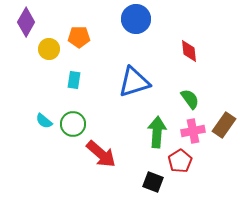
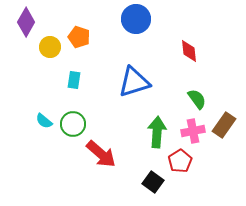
orange pentagon: rotated 20 degrees clockwise
yellow circle: moved 1 px right, 2 px up
green semicircle: moved 7 px right
black square: rotated 15 degrees clockwise
